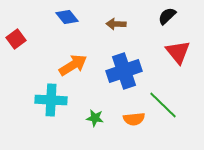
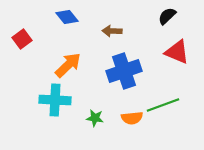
brown arrow: moved 4 px left, 7 px down
red square: moved 6 px right
red triangle: moved 1 px left; rotated 28 degrees counterclockwise
orange arrow: moved 5 px left; rotated 12 degrees counterclockwise
cyan cross: moved 4 px right
green line: rotated 64 degrees counterclockwise
orange semicircle: moved 2 px left, 1 px up
